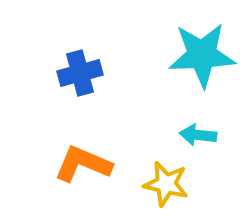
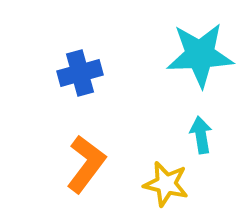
cyan star: moved 2 px left
cyan arrow: moved 3 px right; rotated 75 degrees clockwise
orange L-shape: moved 3 px right; rotated 104 degrees clockwise
